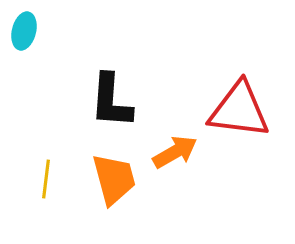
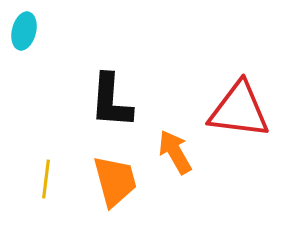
orange arrow: rotated 90 degrees counterclockwise
orange trapezoid: moved 1 px right, 2 px down
